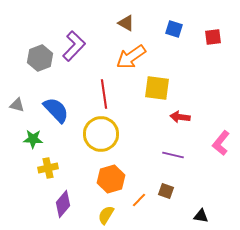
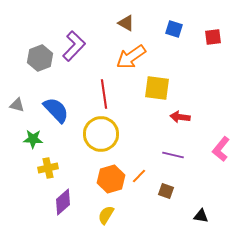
pink L-shape: moved 6 px down
orange line: moved 24 px up
purple diamond: moved 2 px up; rotated 8 degrees clockwise
